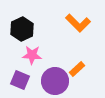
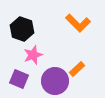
black hexagon: rotated 15 degrees counterclockwise
pink star: moved 1 px right; rotated 24 degrees counterclockwise
purple square: moved 1 px left, 1 px up
